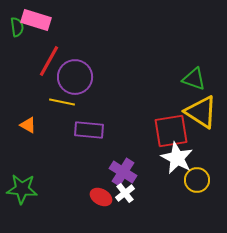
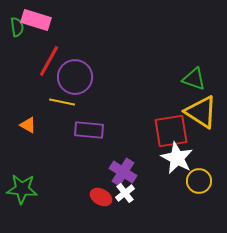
yellow circle: moved 2 px right, 1 px down
